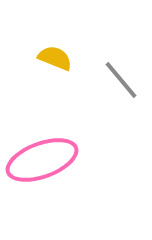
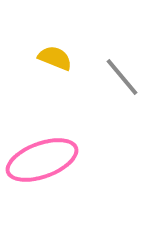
gray line: moved 1 px right, 3 px up
